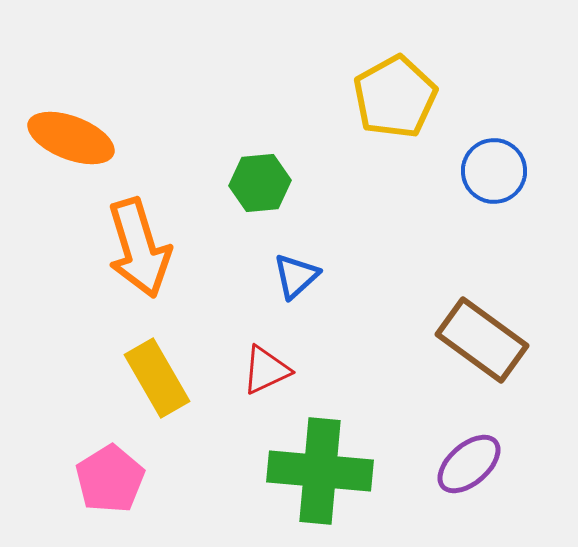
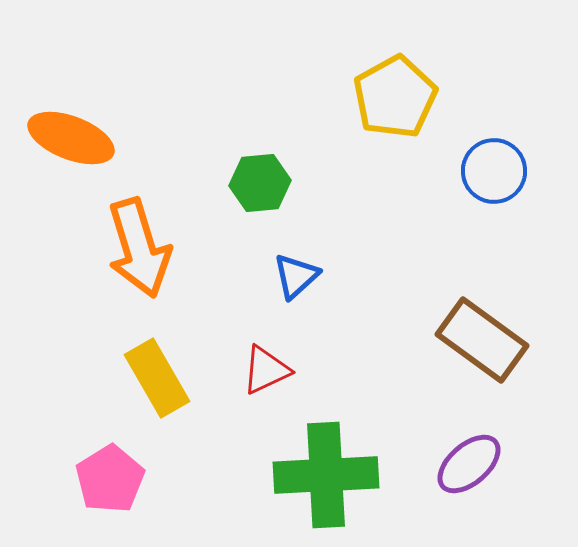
green cross: moved 6 px right, 4 px down; rotated 8 degrees counterclockwise
